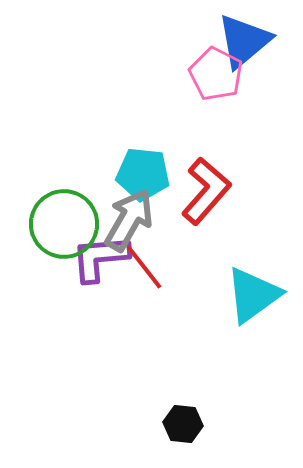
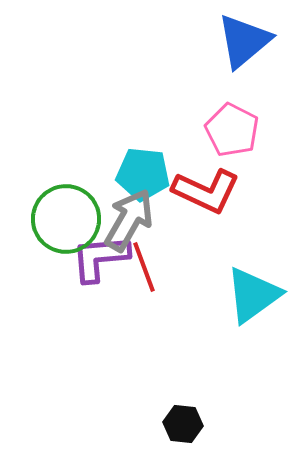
pink pentagon: moved 16 px right, 56 px down
red L-shape: rotated 74 degrees clockwise
green circle: moved 2 px right, 5 px up
red line: rotated 18 degrees clockwise
